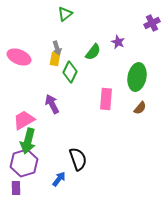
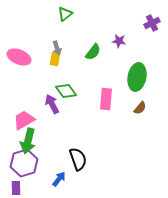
purple star: moved 1 px right, 1 px up; rotated 16 degrees counterclockwise
green diamond: moved 4 px left, 19 px down; rotated 60 degrees counterclockwise
